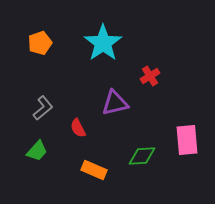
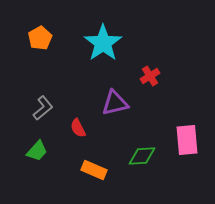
orange pentagon: moved 5 px up; rotated 10 degrees counterclockwise
